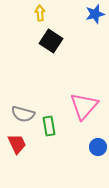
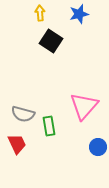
blue star: moved 16 px left
